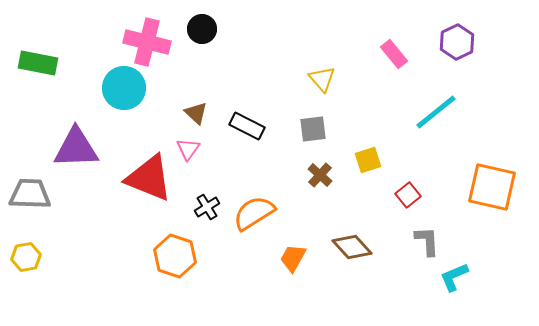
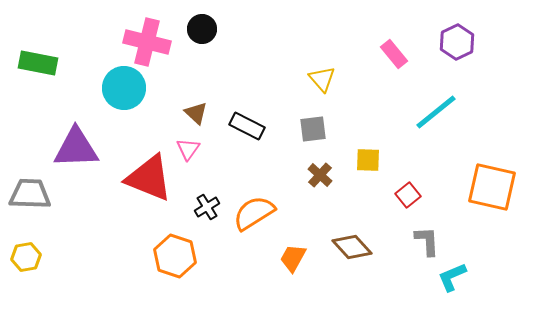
yellow square: rotated 20 degrees clockwise
cyan L-shape: moved 2 px left
